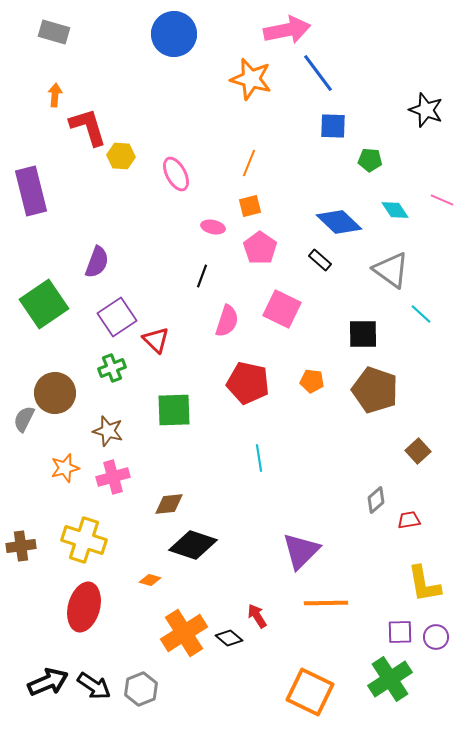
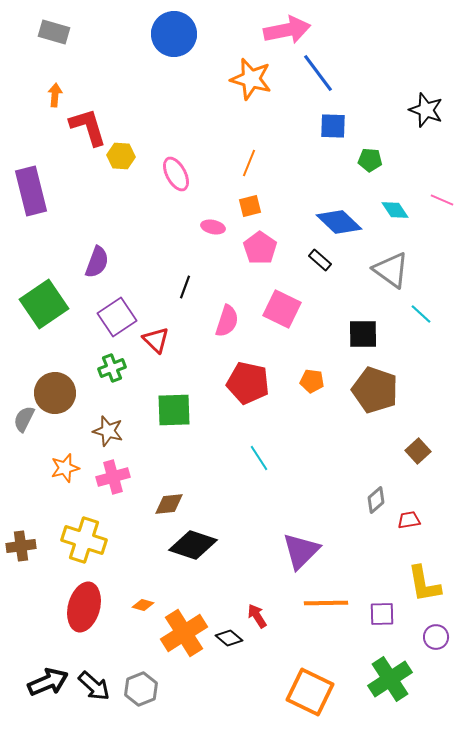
black line at (202, 276): moved 17 px left, 11 px down
cyan line at (259, 458): rotated 24 degrees counterclockwise
orange diamond at (150, 580): moved 7 px left, 25 px down
purple square at (400, 632): moved 18 px left, 18 px up
black arrow at (94, 686): rotated 8 degrees clockwise
